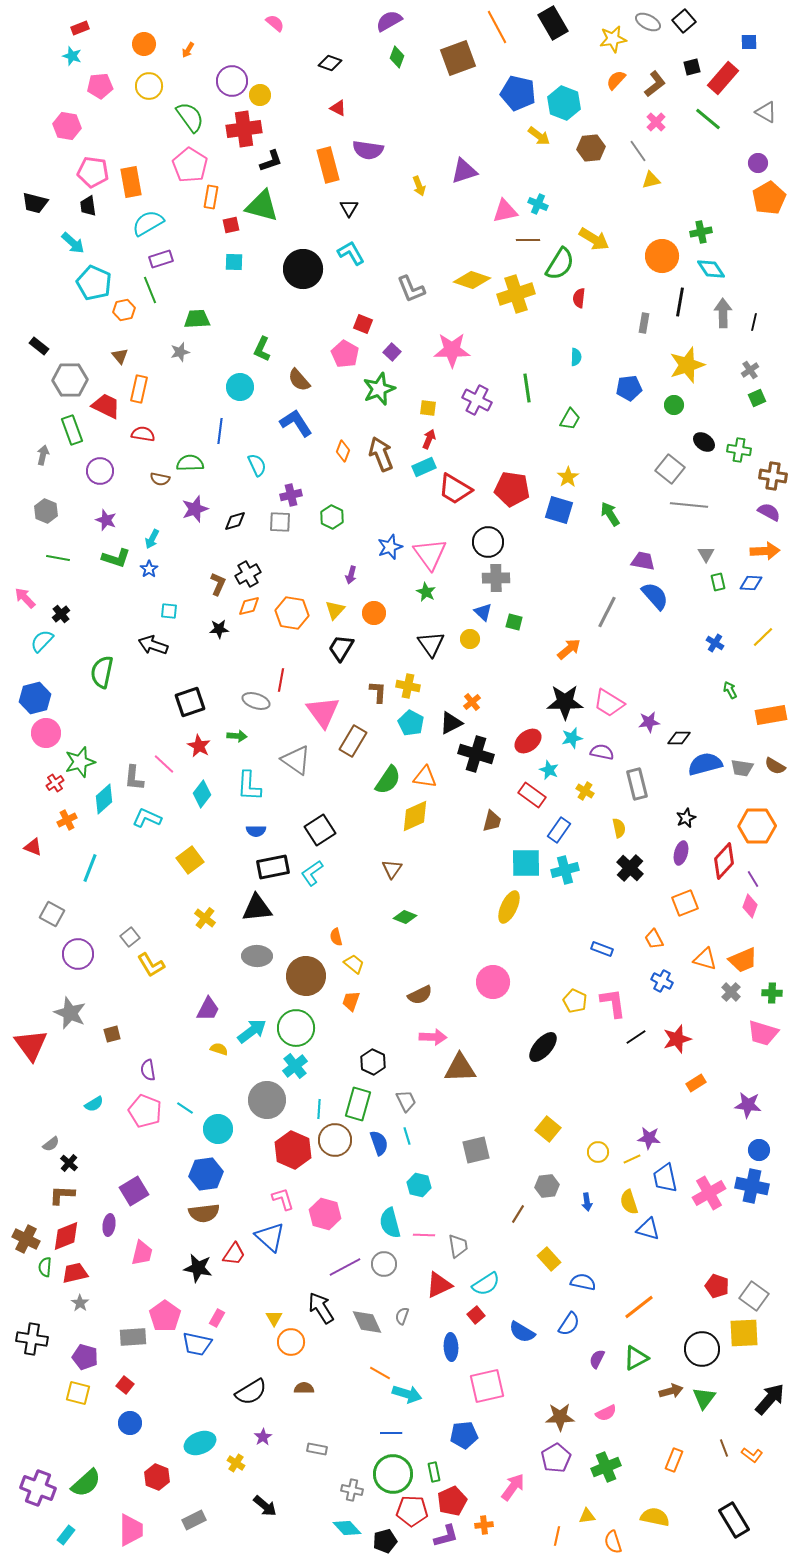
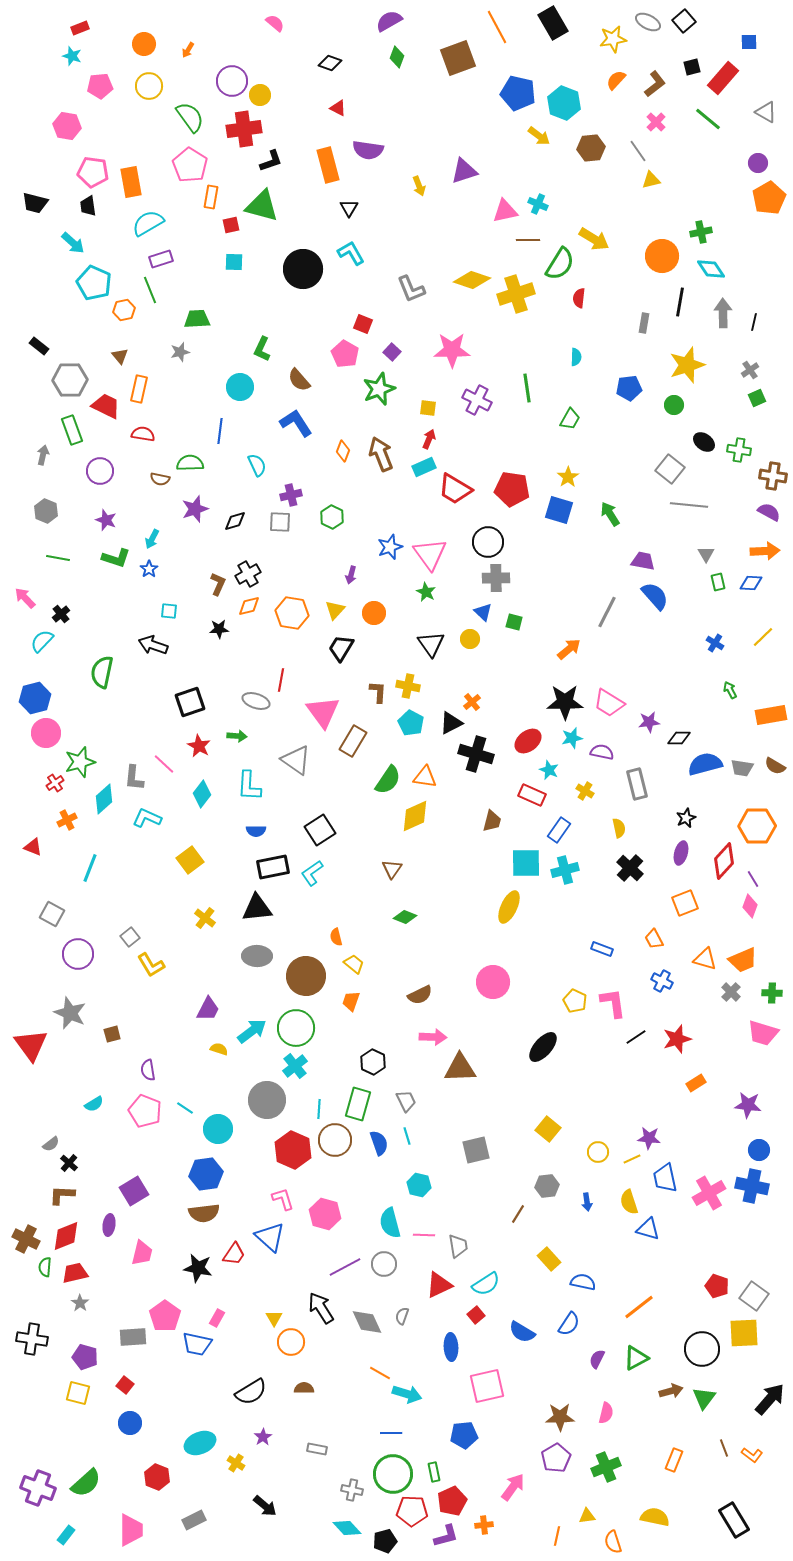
red rectangle at (532, 795): rotated 12 degrees counterclockwise
pink semicircle at (606, 1413): rotated 50 degrees counterclockwise
